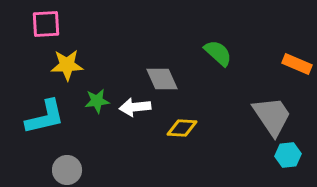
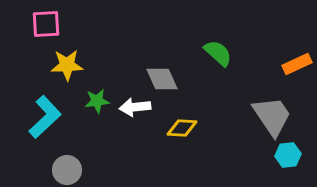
orange rectangle: rotated 48 degrees counterclockwise
cyan L-shape: rotated 30 degrees counterclockwise
